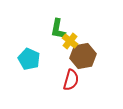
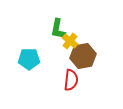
cyan pentagon: rotated 25 degrees counterclockwise
red semicircle: rotated 10 degrees counterclockwise
